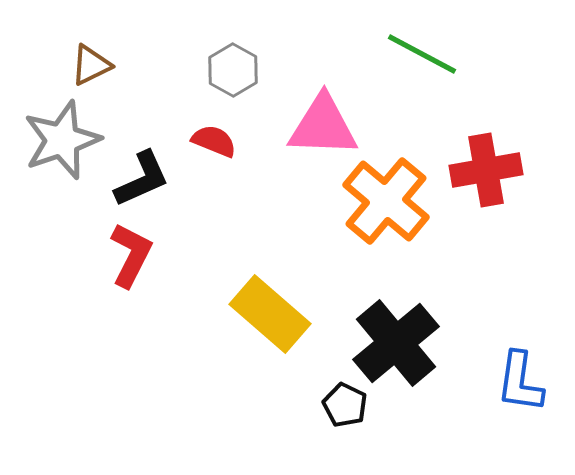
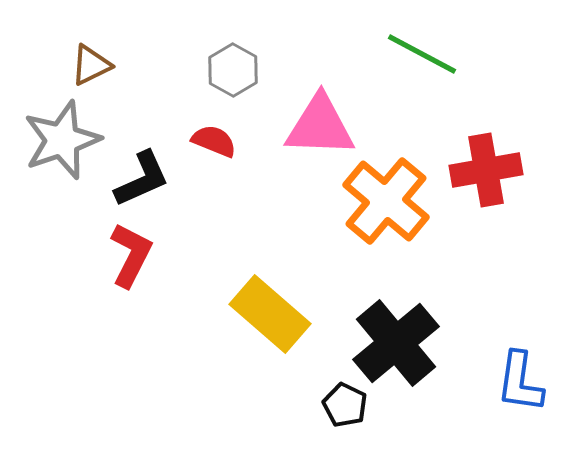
pink triangle: moved 3 px left
